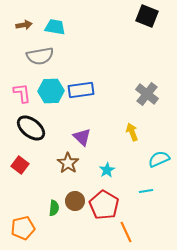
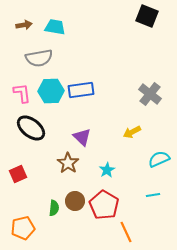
gray semicircle: moved 1 px left, 2 px down
gray cross: moved 3 px right
yellow arrow: rotated 96 degrees counterclockwise
red square: moved 2 px left, 9 px down; rotated 30 degrees clockwise
cyan line: moved 7 px right, 4 px down
